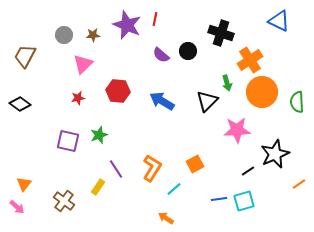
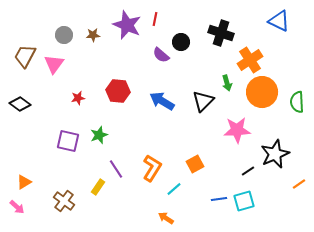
black circle: moved 7 px left, 9 px up
pink triangle: moved 29 px left; rotated 10 degrees counterclockwise
black triangle: moved 4 px left
orange triangle: moved 2 px up; rotated 21 degrees clockwise
